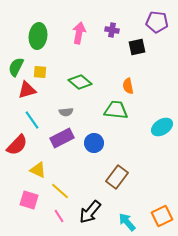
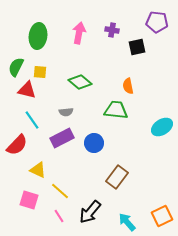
red triangle: rotated 30 degrees clockwise
